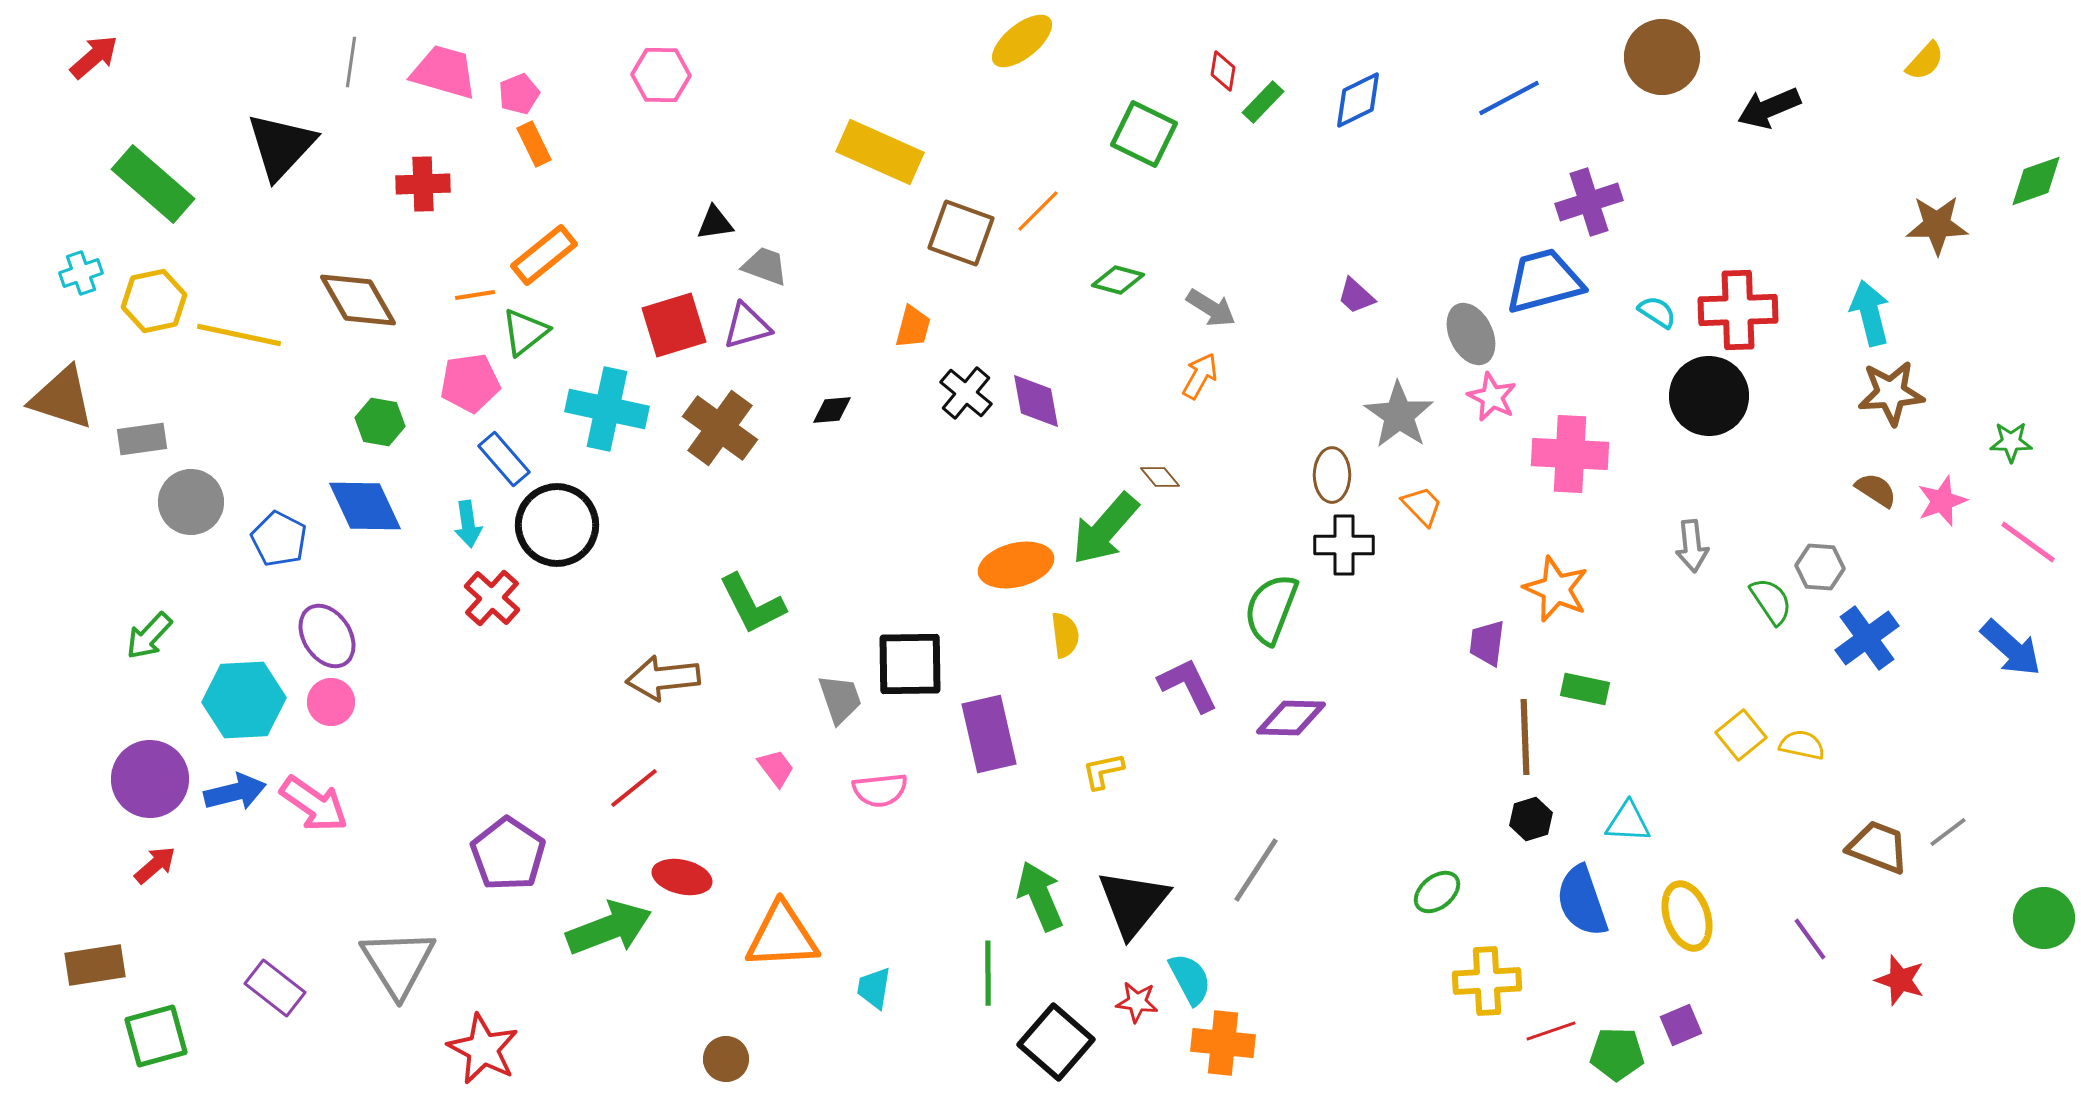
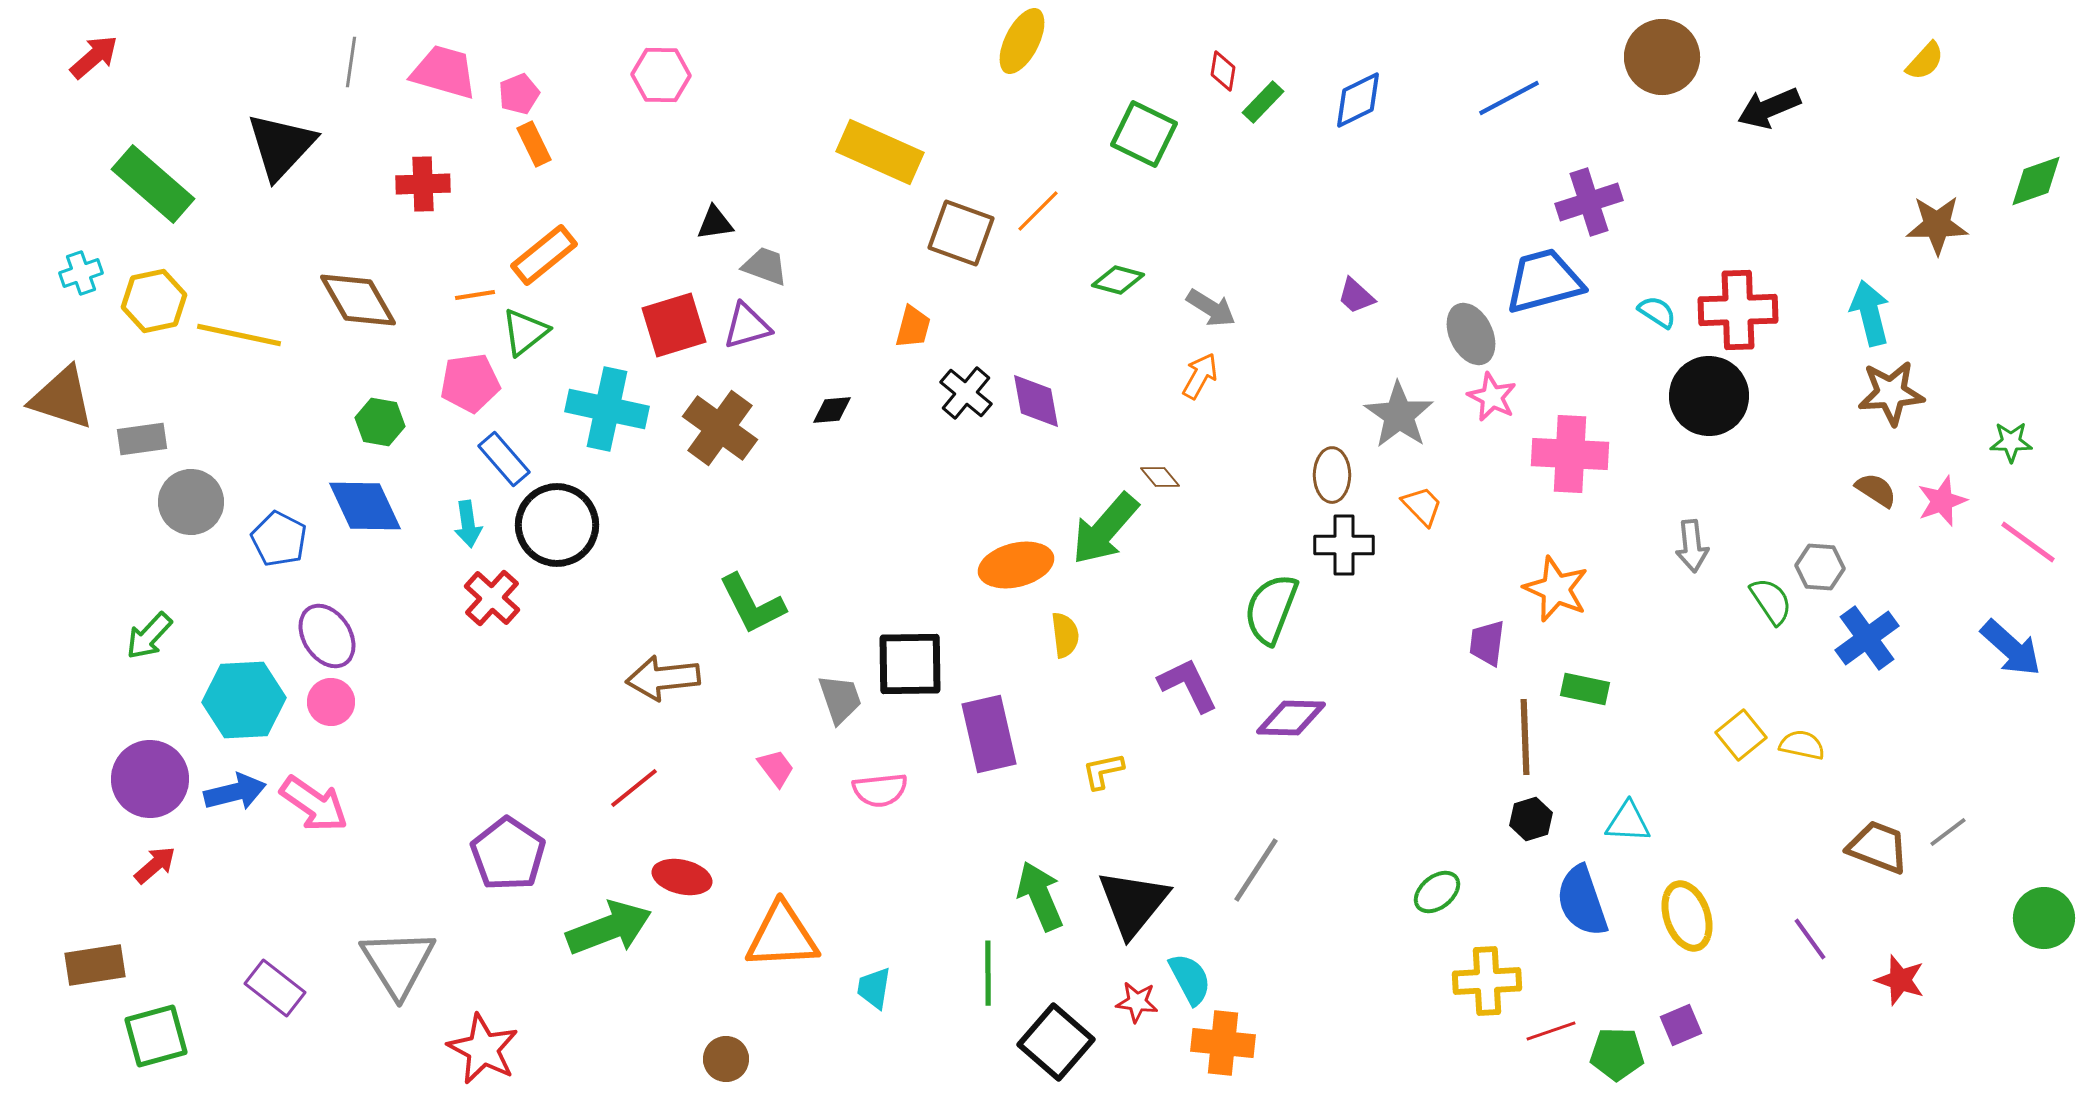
yellow ellipse at (1022, 41): rotated 24 degrees counterclockwise
